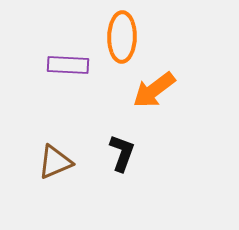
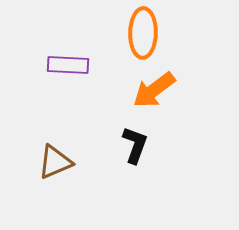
orange ellipse: moved 21 px right, 4 px up
black L-shape: moved 13 px right, 8 px up
